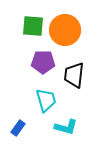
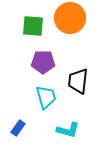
orange circle: moved 5 px right, 12 px up
black trapezoid: moved 4 px right, 6 px down
cyan trapezoid: moved 3 px up
cyan L-shape: moved 2 px right, 3 px down
